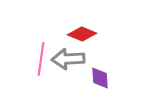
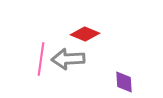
red diamond: moved 3 px right
purple diamond: moved 24 px right, 4 px down
